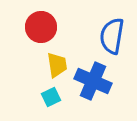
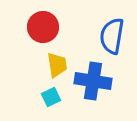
red circle: moved 2 px right
blue cross: rotated 15 degrees counterclockwise
